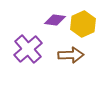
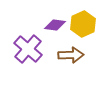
purple diamond: moved 5 px down
purple cross: rotated 8 degrees counterclockwise
